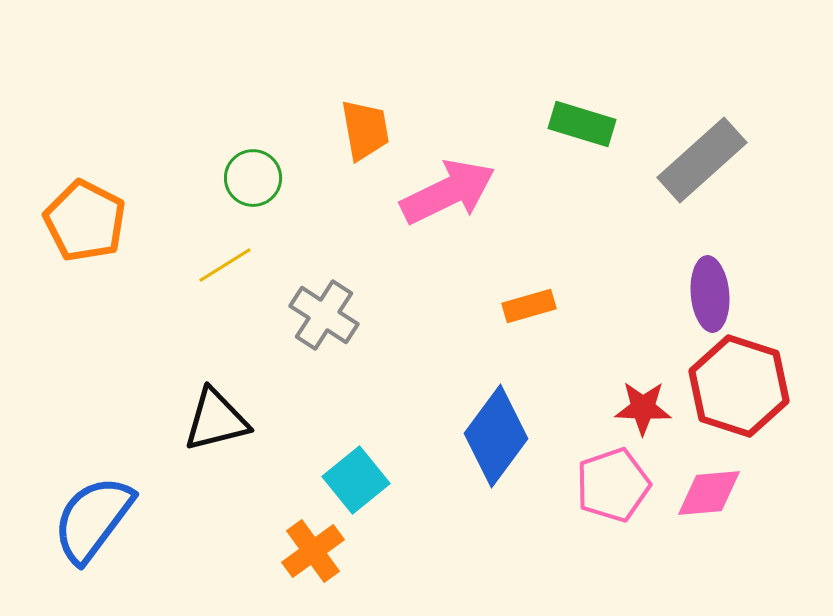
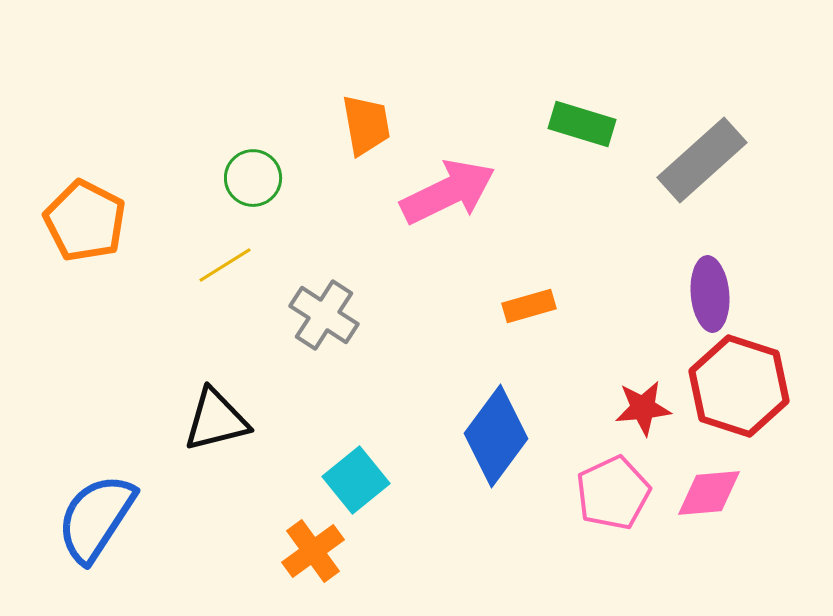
orange trapezoid: moved 1 px right, 5 px up
red star: rotated 8 degrees counterclockwise
pink pentagon: moved 8 px down; rotated 6 degrees counterclockwise
blue semicircle: moved 3 px right, 1 px up; rotated 4 degrees counterclockwise
